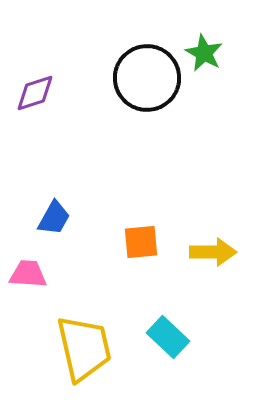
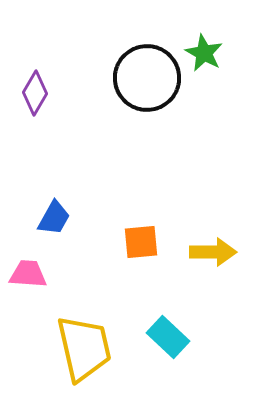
purple diamond: rotated 42 degrees counterclockwise
